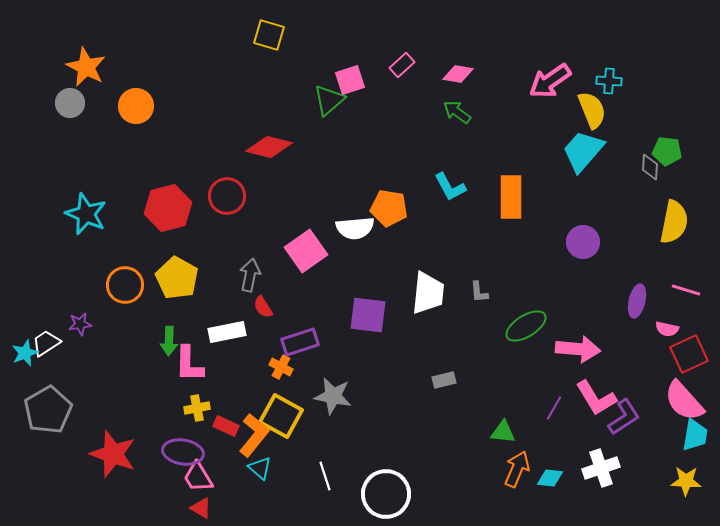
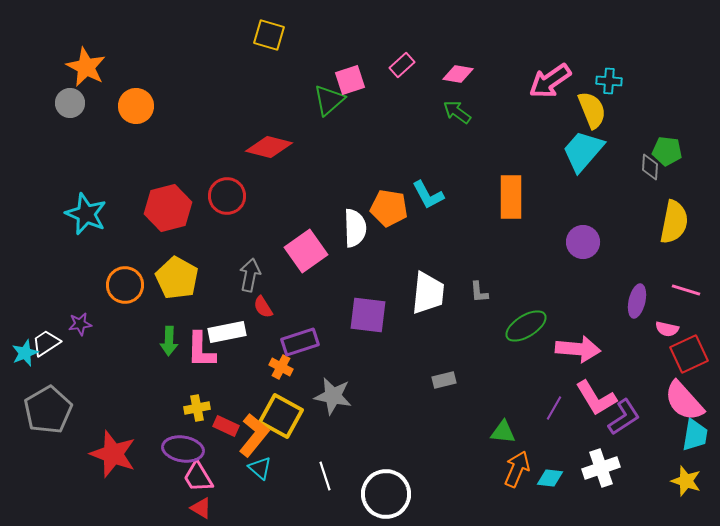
cyan L-shape at (450, 187): moved 22 px left, 8 px down
white semicircle at (355, 228): rotated 87 degrees counterclockwise
pink L-shape at (189, 364): moved 12 px right, 14 px up
purple ellipse at (183, 452): moved 3 px up
yellow star at (686, 481): rotated 16 degrees clockwise
